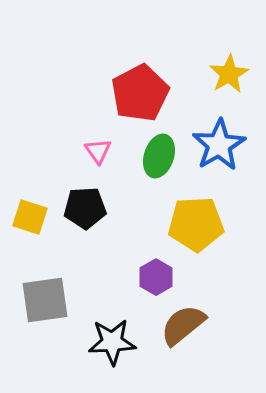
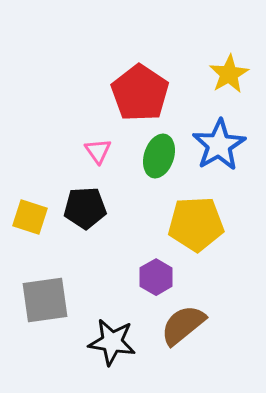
red pentagon: rotated 10 degrees counterclockwise
black star: rotated 12 degrees clockwise
